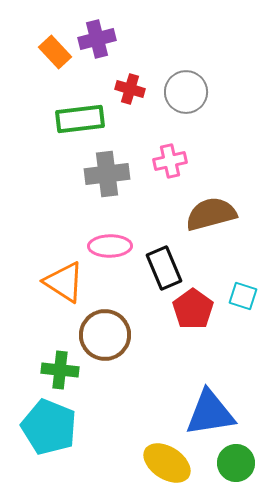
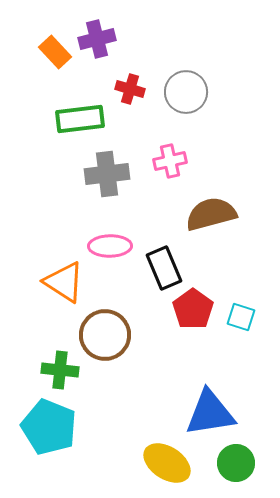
cyan square: moved 2 px left, 21 px down
